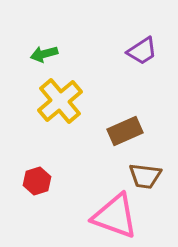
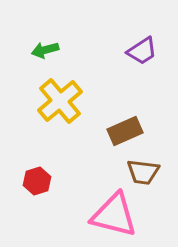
green arrow: moved 1 px right, 4 px up
brown trapezoid: moved 2 px left, 4 px up
pink triangle: moved 1 px left, 1 px up; rotated 6 degrees counterclockwise
